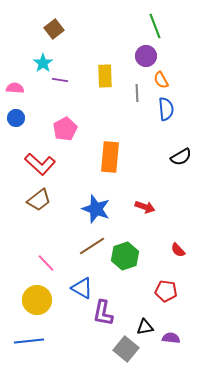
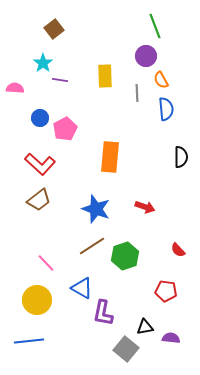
blue circle: moved 24 px right
black semicircle: rotated 60 degrees counterclockwise
